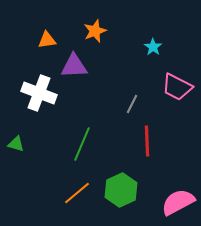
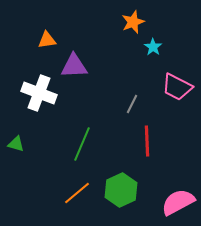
orange star: moved 38 px right, 9 px up
